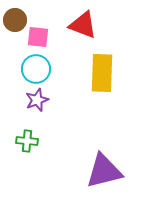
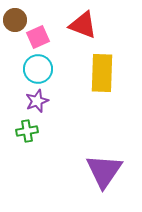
pink square: rotated 30 degrees counterclockwise
cyan circle: moved 2 px right
purple star: moved 1 px down
green cross: moved 10 px up; rotated 15 degrees counterclockwise
purple triangle: rotated 42 degrees counterclockwise
